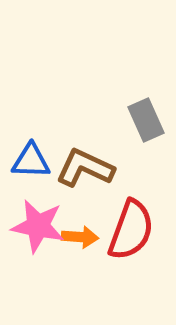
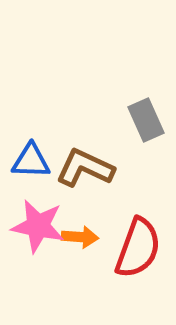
red semicircle: moved 7 px right, 18 px down
